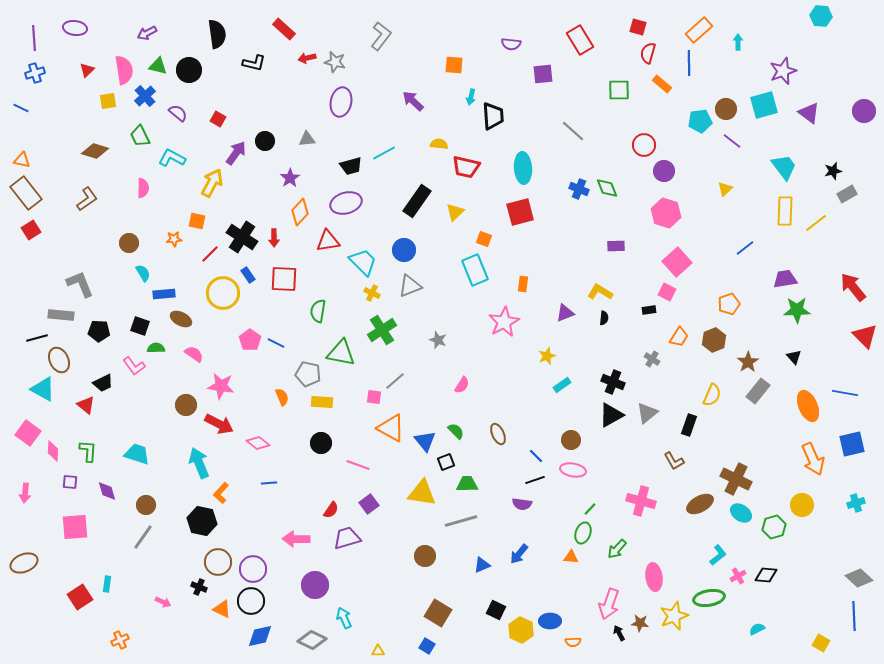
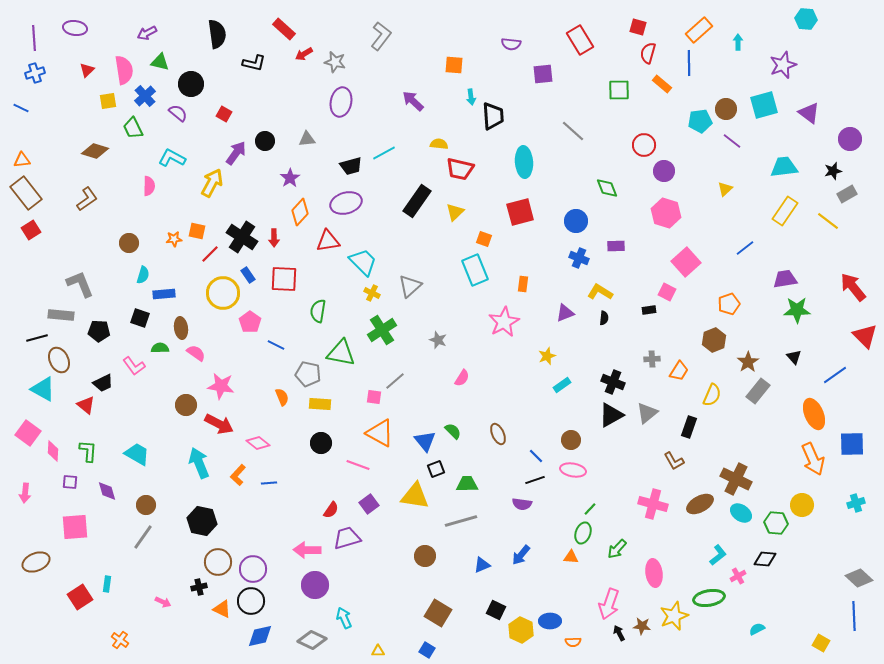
cyan hexagon at (821, 16): moved 15 px left, 3 px down
red arrow at (307, 58): moved 3 px left, 4 px up; rotated 18 degrees counterclockwise
green triangle at (158, 66): moved 2 px right, 4 px up
black circle at (189, 70): moved 2 px right, 14 px down
purple star at (783, 71): moved 6 px up
cyan arrow at (471, 97): rotated 21 degrees counterclockwise
purple circle at (864, 111): moved 14 px left, 28 px down
red square at (218, 119): moved 6 px right, 5 px up
green trapezoid at (140, 136): moved 7 px left, 8 px up
orange triangle at (22, 160): rotated 18 degrees counterclockwise
red trapezoid at (466, 167): moved 6 px left, 2 px down
cyan trapezoid at (784, 167): rotated 60 degrees counterclockwise
cyan ellipse at (523, 168): moved 1 px right, 6 px up
pink semicircle at (143, 188): moved 6 px right, 2 px up
blue cross at (579, 189): moved 69 px down
yellow rectangle at (785, 211): rotated 32 degrees clockwise
orange square at (197, 221): moved 10 px down
yellow line at (816, 223): moved 12 px right, 2 px up; rotated 75 degrees clockwise
blue circle at (404, 250): moved 172 px right, 29 px up
pink square at (677, 262): moved 9 px right
cyan semicircle at (143, 273): moved 2 px down; rotated 48 degrees clockwise
gray triangle at (410, 286): rotated 20 degrees counterclockwise
brown ellipse at (181, 319): moved 9 px down; rotated 55 degrees clockwise
black square at (140, 326): moved 8 px up
orange trapezoid at (679, 337): moved 34 px down
pink pentagon at (250, 340): moved 18 px up
blue line at (276, 343): moved 2 px down
green semicircle at (156, 348): moved 4 px right
pink semicircle at (194, 354): moved 2 px right, 1 px up
gray cross at (652, 359): rotated 35 degrees counterclockwise
pink semicircle at (462, 385): moved 7 px up
blue line at (845, 393): moved 10 px left, 18 px up; rotated 45 degrees counterclockwise
yellow rectangle at (322, 402): moved 2 px left, 2 px down
orange ellipse at (808, 406): moved 6 px right, 8 px down
black rectangle at (689, 425): moved 2 px down
orange triangle at (391, 428): moved 11 px left, 5 px down
green semicircle at (456, 431): moved 3 px left
blue square at (852, 444): rotated 12 degrees clockwise
cyan trapezoid at (137, 454): rotated 12 degrees clockwise
black square at (446, 462): moved 10 px left, 7 px down
orange L-shape at (221, 493): moved 17 px right, 18 px up
yellow triangle at (422, 493): moved 7 px left, 3 px down
pink cross at (641, 501): moved 12 px right, 3 px down
green hexagon at (774, 527): moved 2 px right, 4 px up; rotated 20 degrees clockwise
pink arrow at (296, 539): moved 11 px right, 11 px down
blue arrow at (519, 554): moved 2 px right, 1 px down
brown ellipse at (24, 563): moved 12 px right, 1 px up
black diamond at (766, 575): moved 1 px left, 16 px up
pink ellipse at (654, 577): moved 4 px up
black cross at (199, 587): rotated 35 degrees counterclockwise
brown star at (640, 623): moved 2 px right, 3 px down
orange cross at (120, 640): rotated 30 degrees counterclockwise
blue square at (427, 646): moved 4 px down
